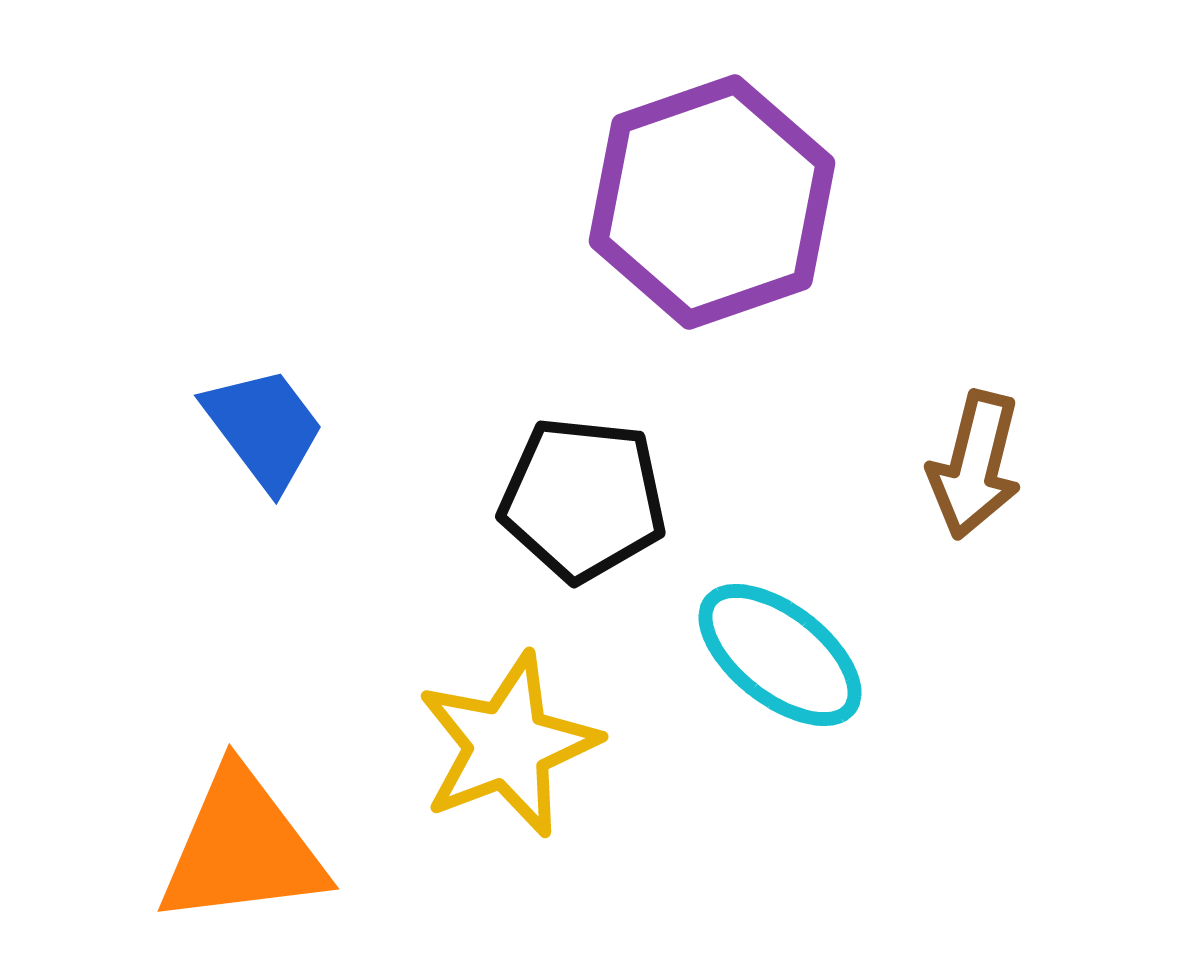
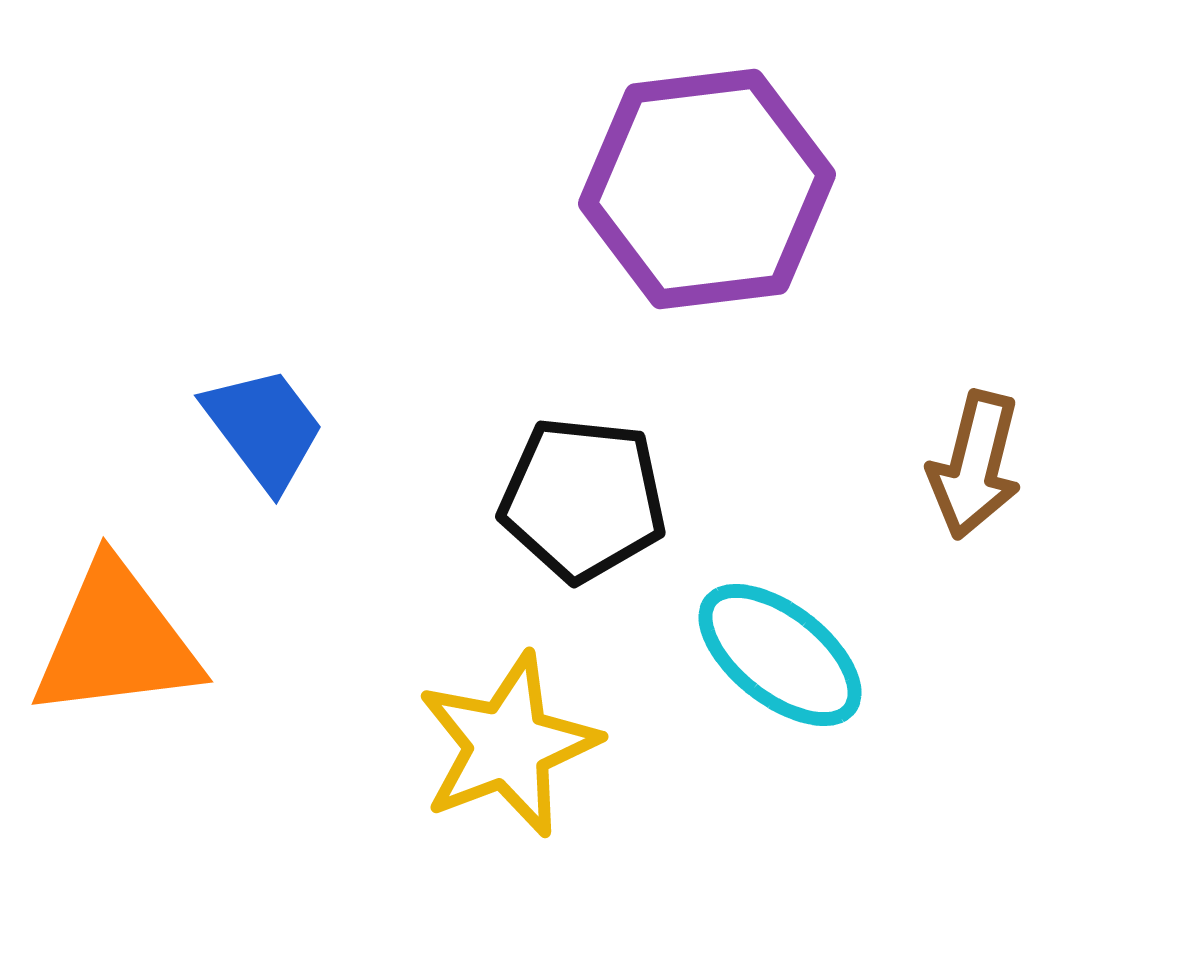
purple hexagon: moved 5 px left, 13 px up; rotated 12 degrees clockwise
orange triangle: moved 126 px left, 207 px up
